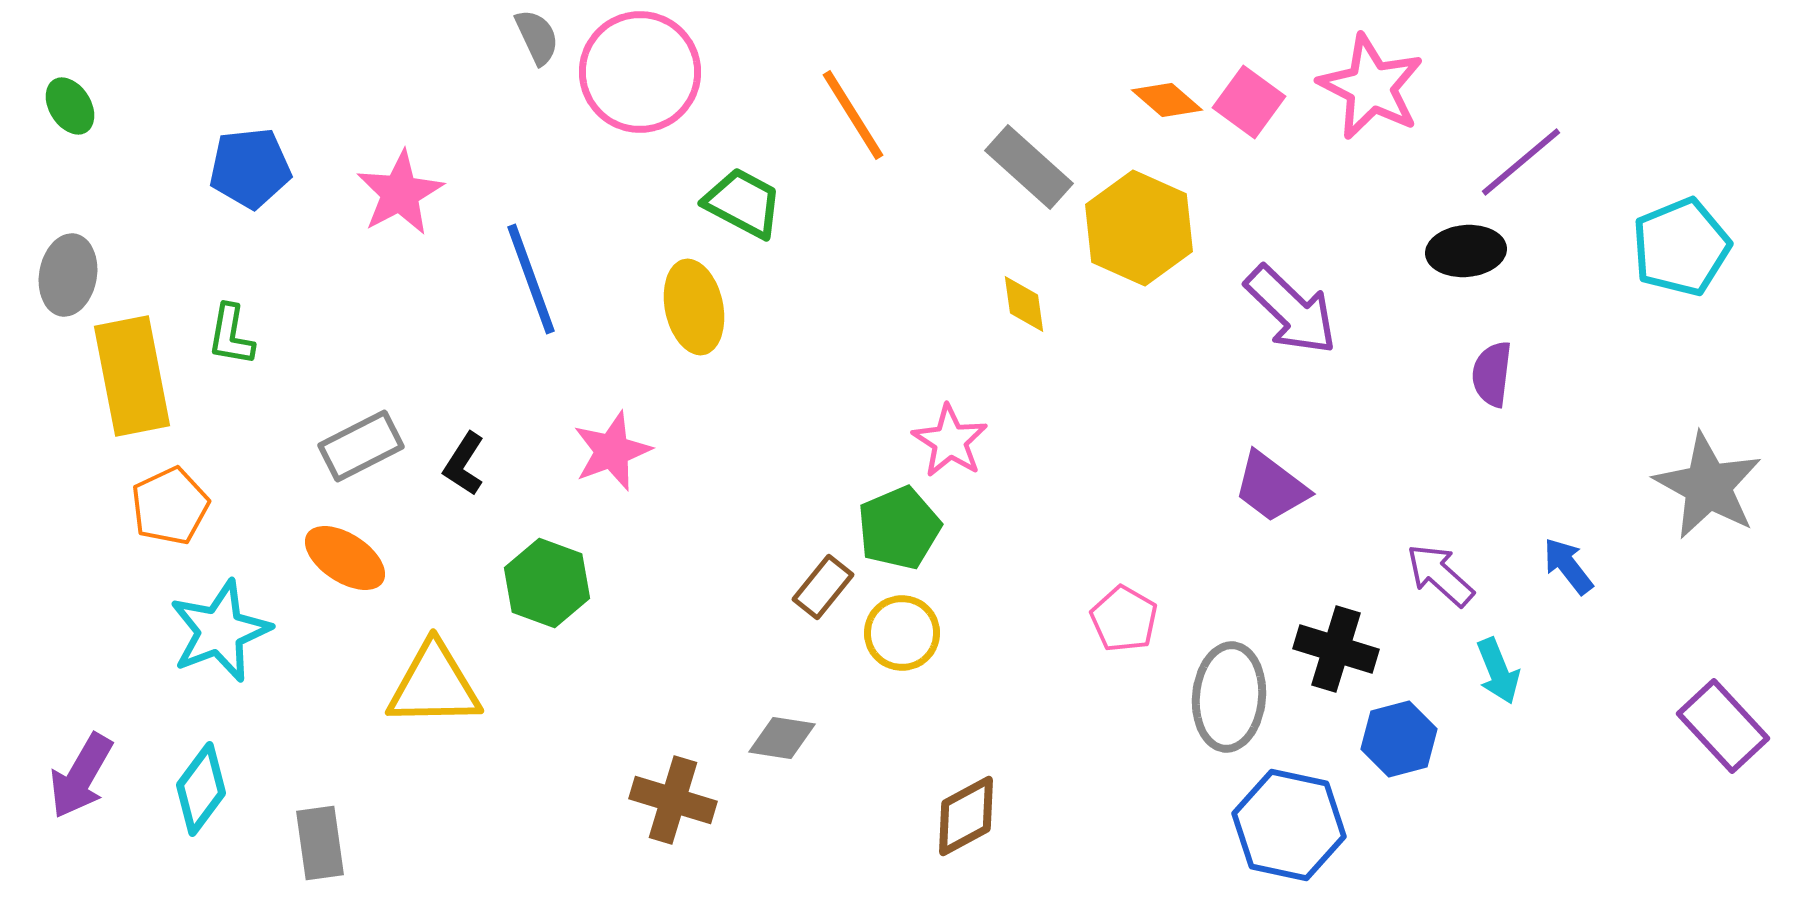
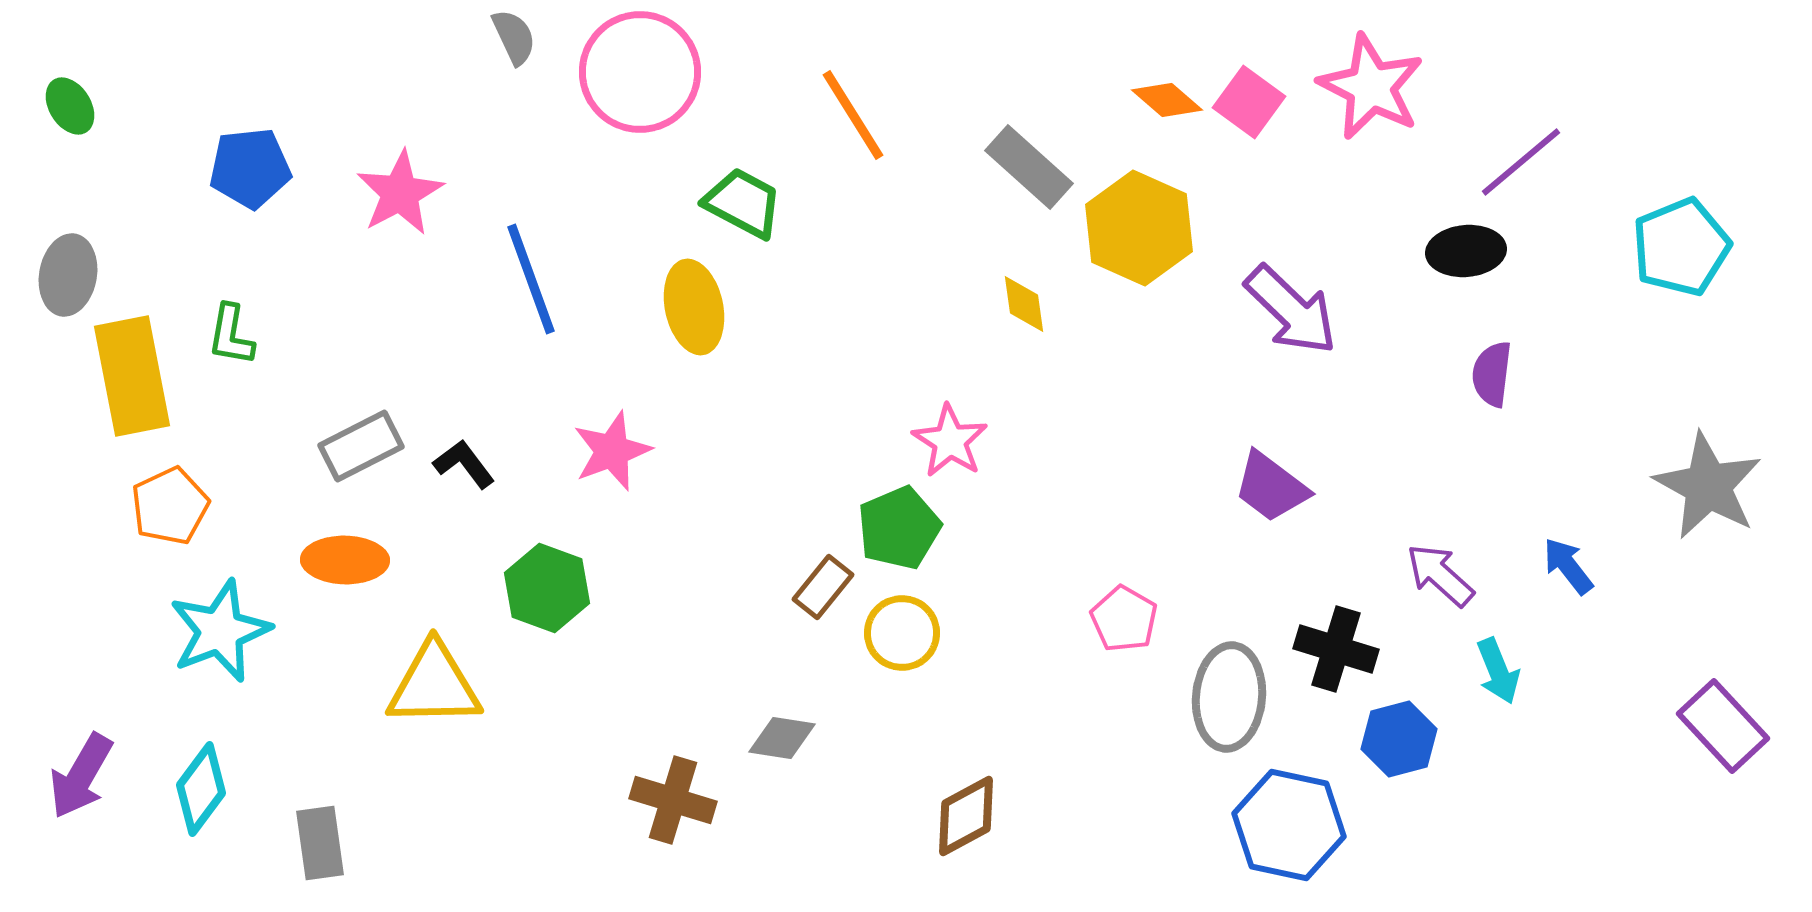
gray semicircle at (537, 37): moved 23 px left
black L-shape at (464, 464): rotated 110 degrees clockwise
orange ellipse at (345, 558): moved 2 px down; rotated 32 degrees counterclockwise
green hexagon at (547, 583): moved 5 px down
